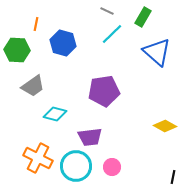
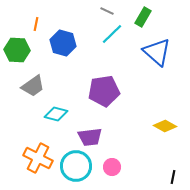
cyan diamond: moved 1 px right
